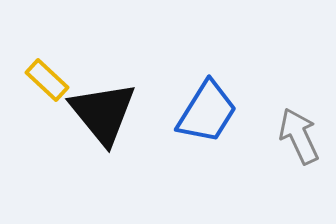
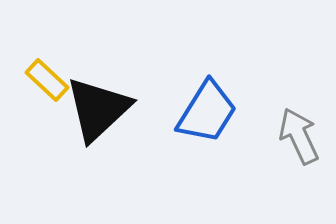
black triangle: moved 5 px left, 4 px up; rotated 26 degrees clockwise
